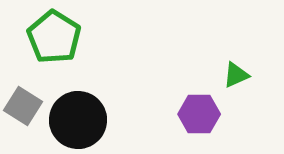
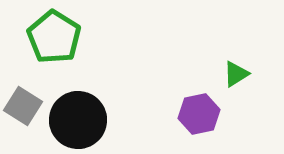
green triangle: moved 1 px up; rotated 8 degrees counterclockwise
purple hexagon: rotated 12 degrees counterclockwise
